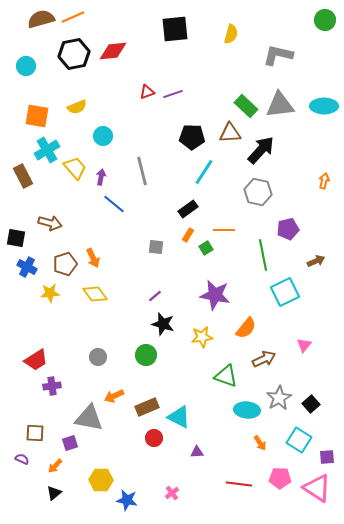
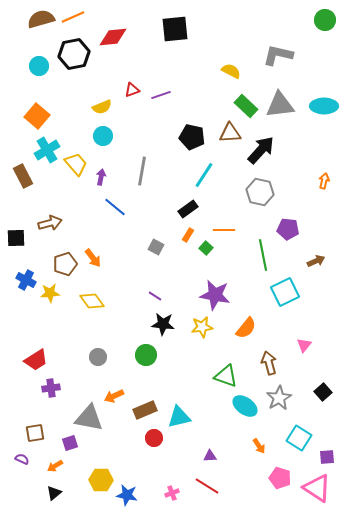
yellow semicircle at (231, 34): moved 37 px down; rotated 78 degrees counterclockwise
red diamond at (113, 51): moved 14 px up
cyan circle at (26, 66): moved 13 px right
red triangle at (147, 92): moved 15 px left, 2 px up
purple line at (173, 94): moved 12 px left, 1 px down
yellow semicircle at (77, 107): moved 25 px right
orange square at (37, 116): rotated 30 degrees clockwise
black pentagon at (192, 137): rotated 10 degrees clockwise
yellow trapezoid at (75, 168): moved 1 px right, 4 px up
gray line at (142, 171): rotated 24 degrees clockwise
cyan line at (204, 172): moved 3 px down
gray hexagon at (258, 192): moved 2 px right
blue line at (114, 204): moved 1 px right, 3 px down
brown arrow at (50, 223): rotated 30 degrees counterclockwise
purple pentagon at (288, 229): rotated 20 degrees clockwise
black square at (16, 238): rotated 12 degrees counterclockwise
gray square at (156, 247): rotated 21 degrees clockwise
green square at (206, 248): rotated 16 degrees counterclockwise
orange arrow at (93, 258): rotated 12 degrees counterclockwise
blue cross at (27, 267): moved 1 px left, 13 px down
yellow diamond at (95, 294): moved 3 px left, 7 px down
purple line at (155, 296): rotated 72 degrees clockwise
black star at (163, 324): rotated 10 degrees counterclockwise
yellow star at (202, 337): moved 10 px up
brown arrow at (264, 359): moved 5 px right, 4 px down; rotated 80 degrees counterclockwise
purple cross at (52, 386): moved 1 px left, 2 px down
black square at (311, 404): moved 12 px right, 12 px up
brown rectangle at (147, 407): moved 2 px left, 3 px down
cyan ellipse at (247, 410): moved 2 px left, 4 px up; rotated 30 degrees clockwise
cyan triangle at (179, 417): rotated 40 degrees counterclockwise
brown square at (35, 433): rotated 12 degrees counterclockwise
cyan square at (299, 440): moved 2 px up
orange arrow at (260, 443): moved 1 px left, 3 px down
purple triangle at (197, 452): moved 13 px right, 4 px down
orange arrow at (55, 466): rotated 14 degrees clockwise
pink pentagon at (280, 478): rotated 15 degrees clockwise
red line at (239, 484): moved 32 px left, 2 px down; rotated 25 degrees clockwise
pink cross at (172, 493): rotated 16 degrees clockwise
blue star at (127, 500): moved 5 px up
